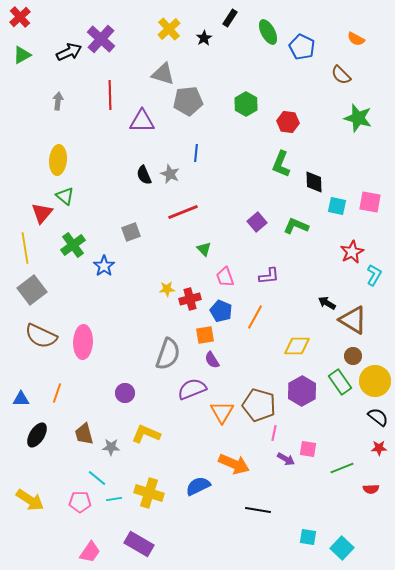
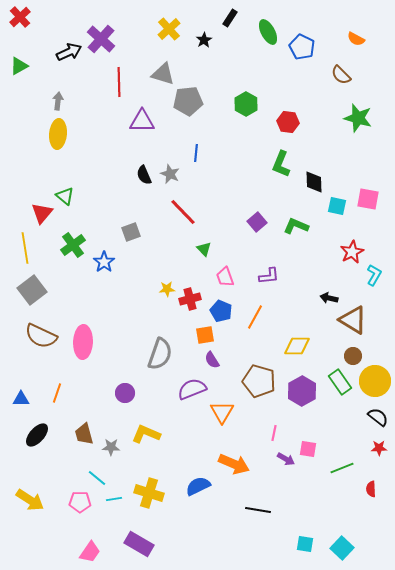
black star at (204, 38): moved 2 px down
green triangle at (22, 55): moved 3 px left, 11 px down
red line at (110, 95): moved 9 px right, 13 px up
yellow ellipse at (58, 160): moved 26 px up
pink square at (370, 202): moved 2 px left, 3 px up
red line at (183, 212): rotated 68 degrees clockwise
blue star at (104, 266): moved 4 px up
black arrow at (327, 303): moved 2 px right, 5 px up; rotated 18 degrees counterclockwise
gray semicircle at (168, 354): moved 8 px left
brown pentagon at (259, 405): moved 24 px up
black ellipse at (37, 435): rotated 10 degrees clockwise
red semicircle at (371, 489): rotated 91 degrees clockwise
cyan square at (308, 537): moved 3 px left, 7 px down
